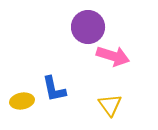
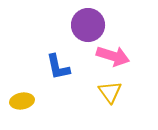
purple circle: moved 2 px up
blue L-shape: moved 4 px right, 22 px up
yellow triangle: moved 13 px up
